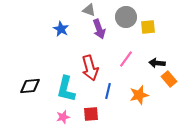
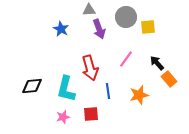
gray triangle: rotated 24 degrees counterclockwise
black arrow: rotated 42 degrees clockwise
black diamond: moved 2 px right
blue line: rotated 21 degrees counterclockwise
